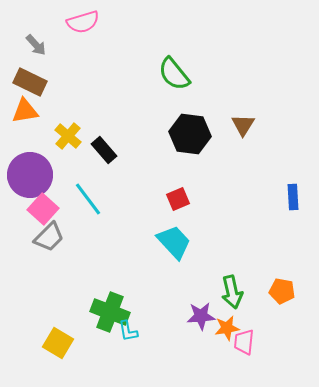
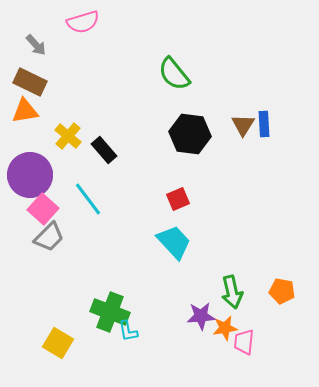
blue rectangle: moved 29 px left, 73 px up
orange star: moved 2 px left
